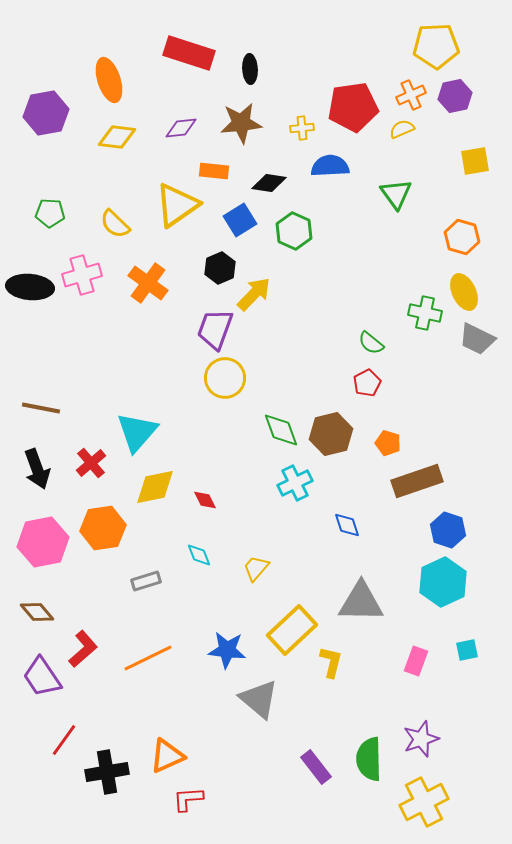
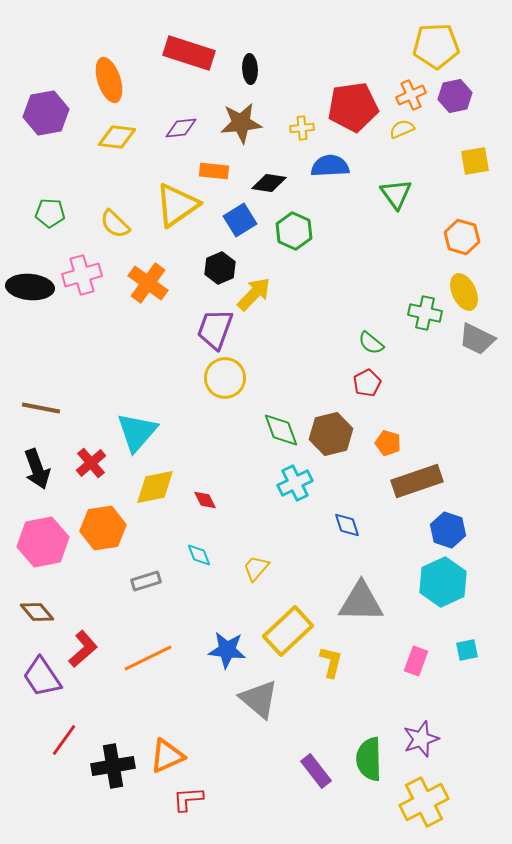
yellow rectangle at (292, 630): moved 4 px left, 1 px down
purple rectangle at (316, 767): moved 4 px down
black cross at (107, 772): moved 6 px right, 6 px up
